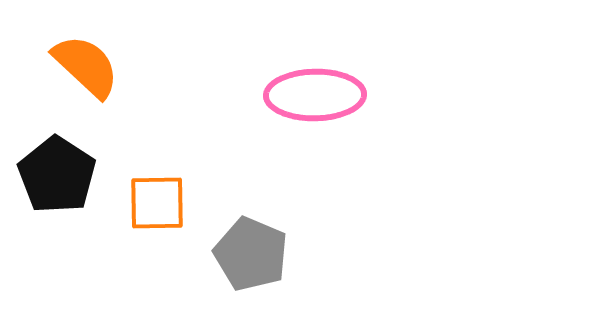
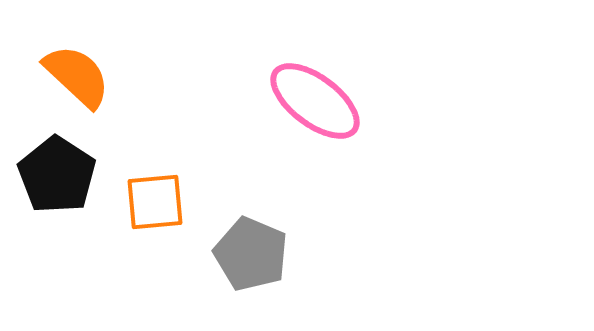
orange semicircle: moved 9 px left, 10 px down
pink ellipse: moved 6 px down; rotated 38 degrees clockwise
orange square: moved 2 px left, 1 px up; rotated 4 degrees counterclockwise
